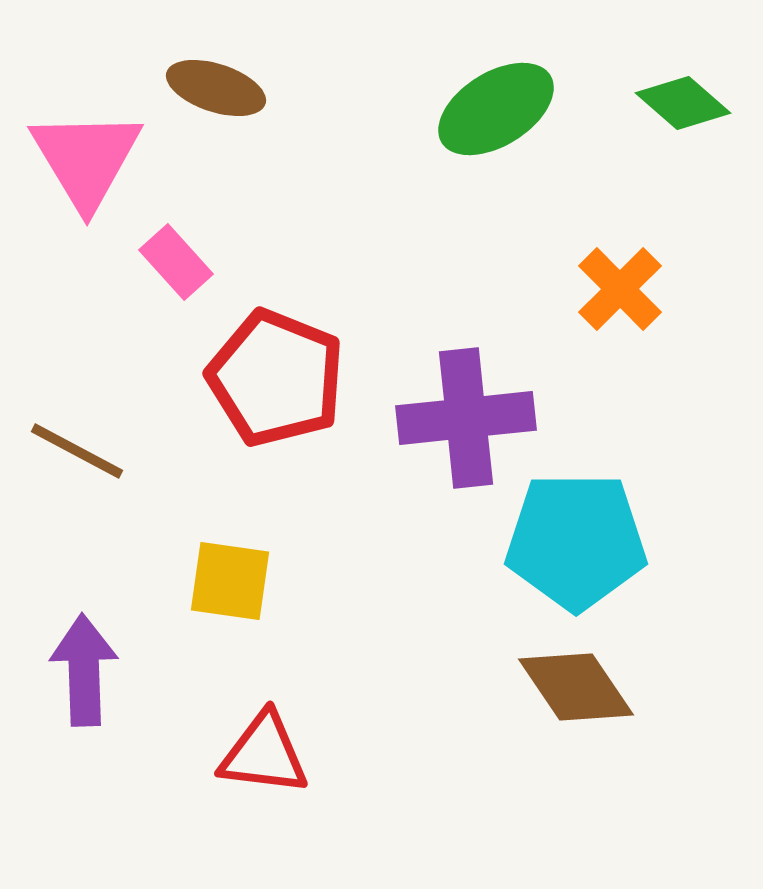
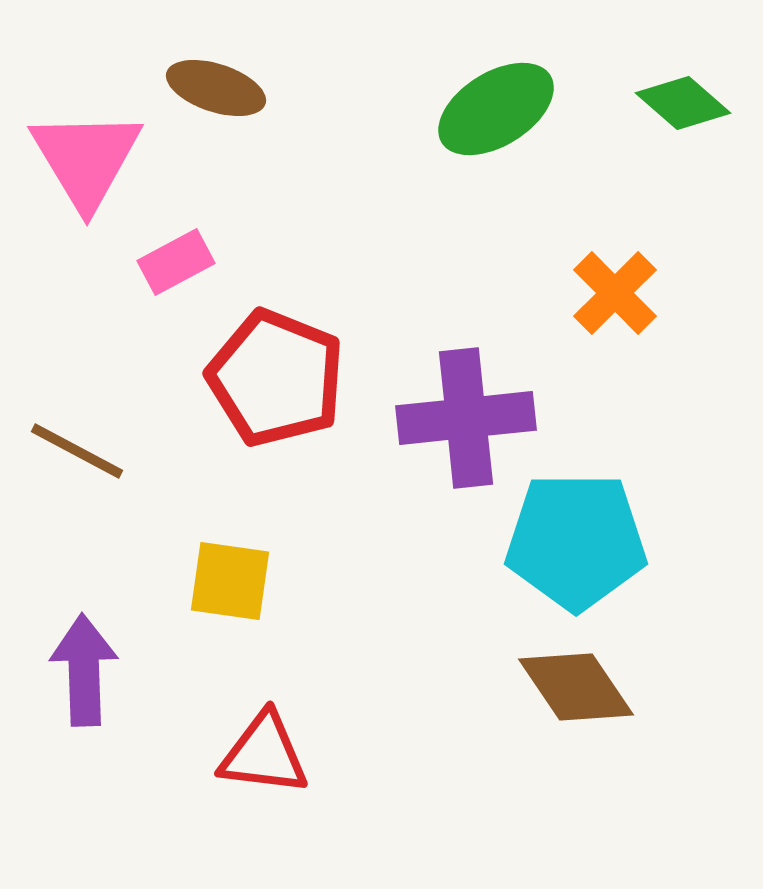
pink rectangle: rotated 76 degrees counterclockwise
orange cross: moved 5 px left, 4 px down
